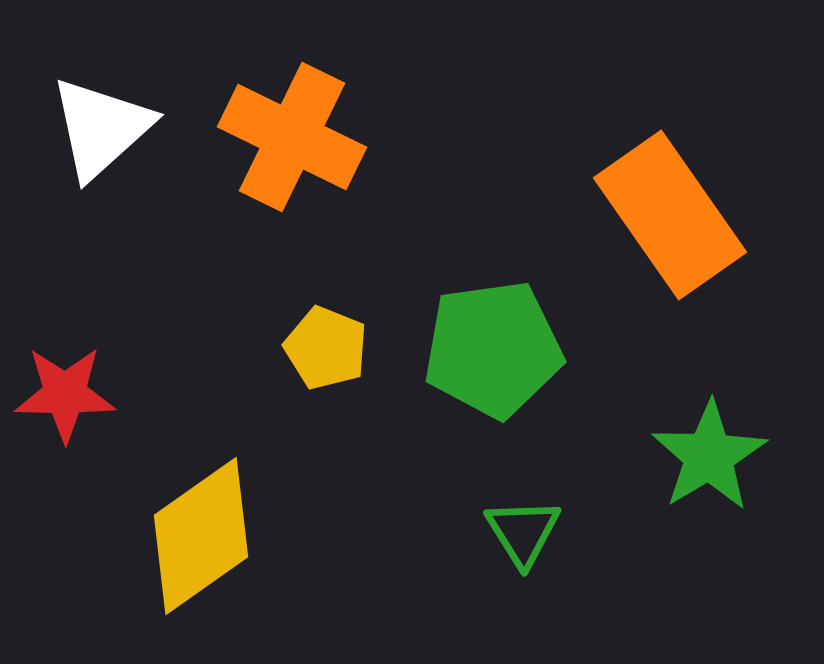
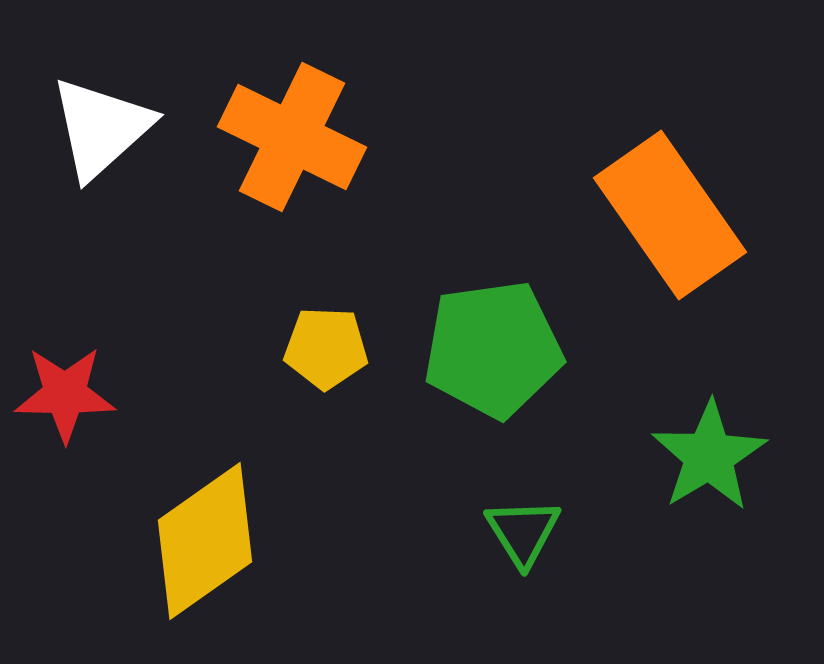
yellow pentagon: rotated 20 degrees counterclockwise
yellow diamond: moved 4 px right, 5 px down
